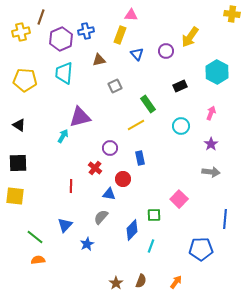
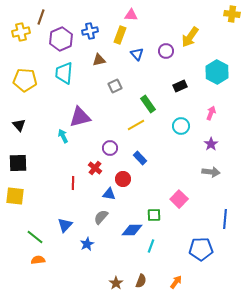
blue cross at (86, 31): moved 4 px right
black triangle at (19, 125): rotated 16 degrees clockwise
cyan arrow at (63, 136): rotated 56 degrees counterclockwise
blue rectangle at (140, 158): rotated 32 degrees counterclockwise
red line at (71, 186): moved 2 px right, 3 px up
blue diamond at (132, 230): rotated 45 degrees clockwise
